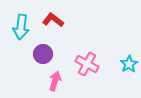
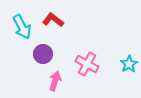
cyan arrow: moved 1 px right; rotated 35 degrees counterclockwise
